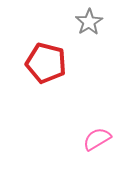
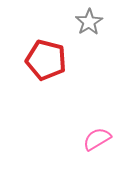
red pentagon: moved 3 px up
